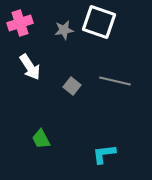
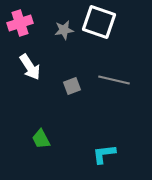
gray line: moved 1 px left, 1 px up
gray square: rotated 30 degrees clockwise
